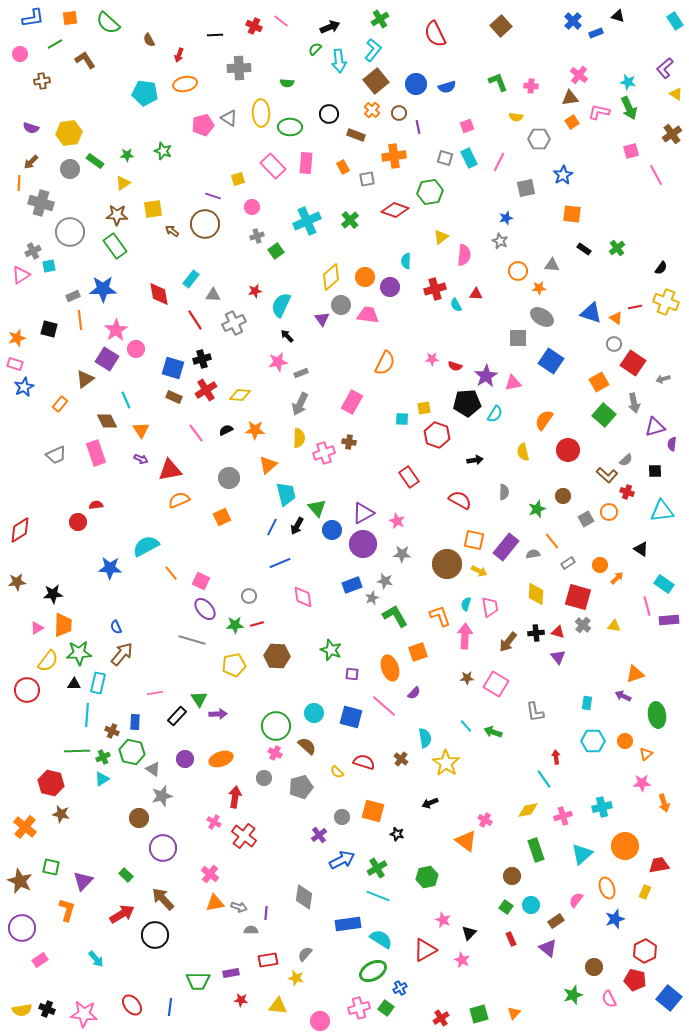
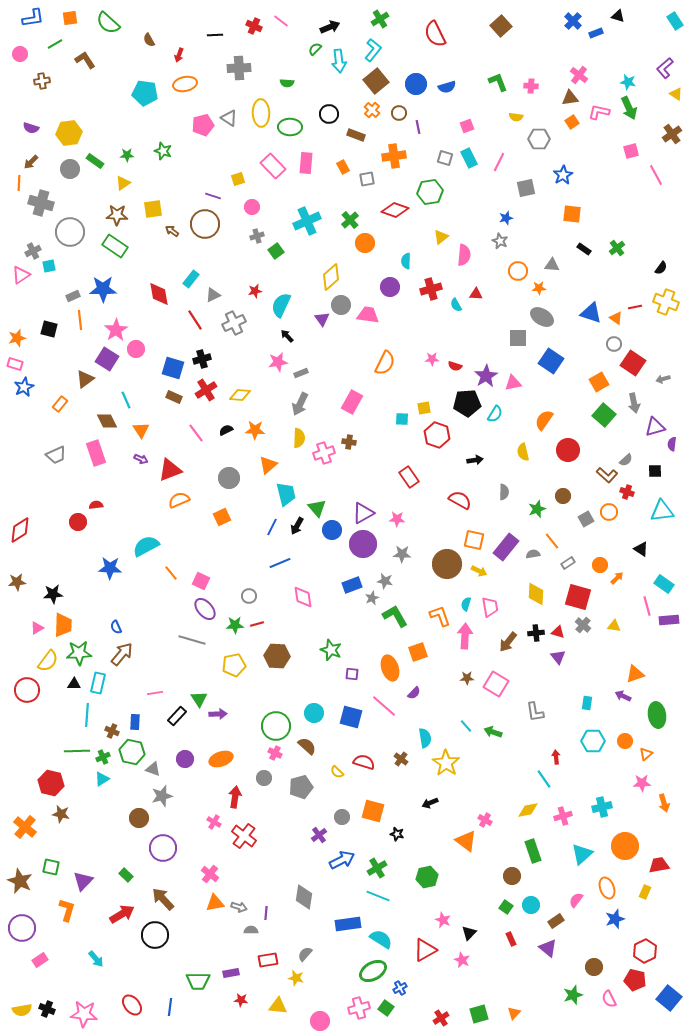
green rectangle at (115, 246): rotated 20 degrees counterclockwise
orange circle at (365, 277): moved 34 px up
red cross at (435, 289): moved 4 px left
gray triangle at (213, 295): rotated 28 degrees counterclockwise
red triangle at (170, 470): rotated 10 degrees counterclockwise
pink star at (397, 521): moved 2 px up; rotated 21 degrees counterclockwise
gray triangle at (153, 769): rotated 14 degrees counterclockwise
green rectangle at (536, 850): moved 3 px left, 1 px down
